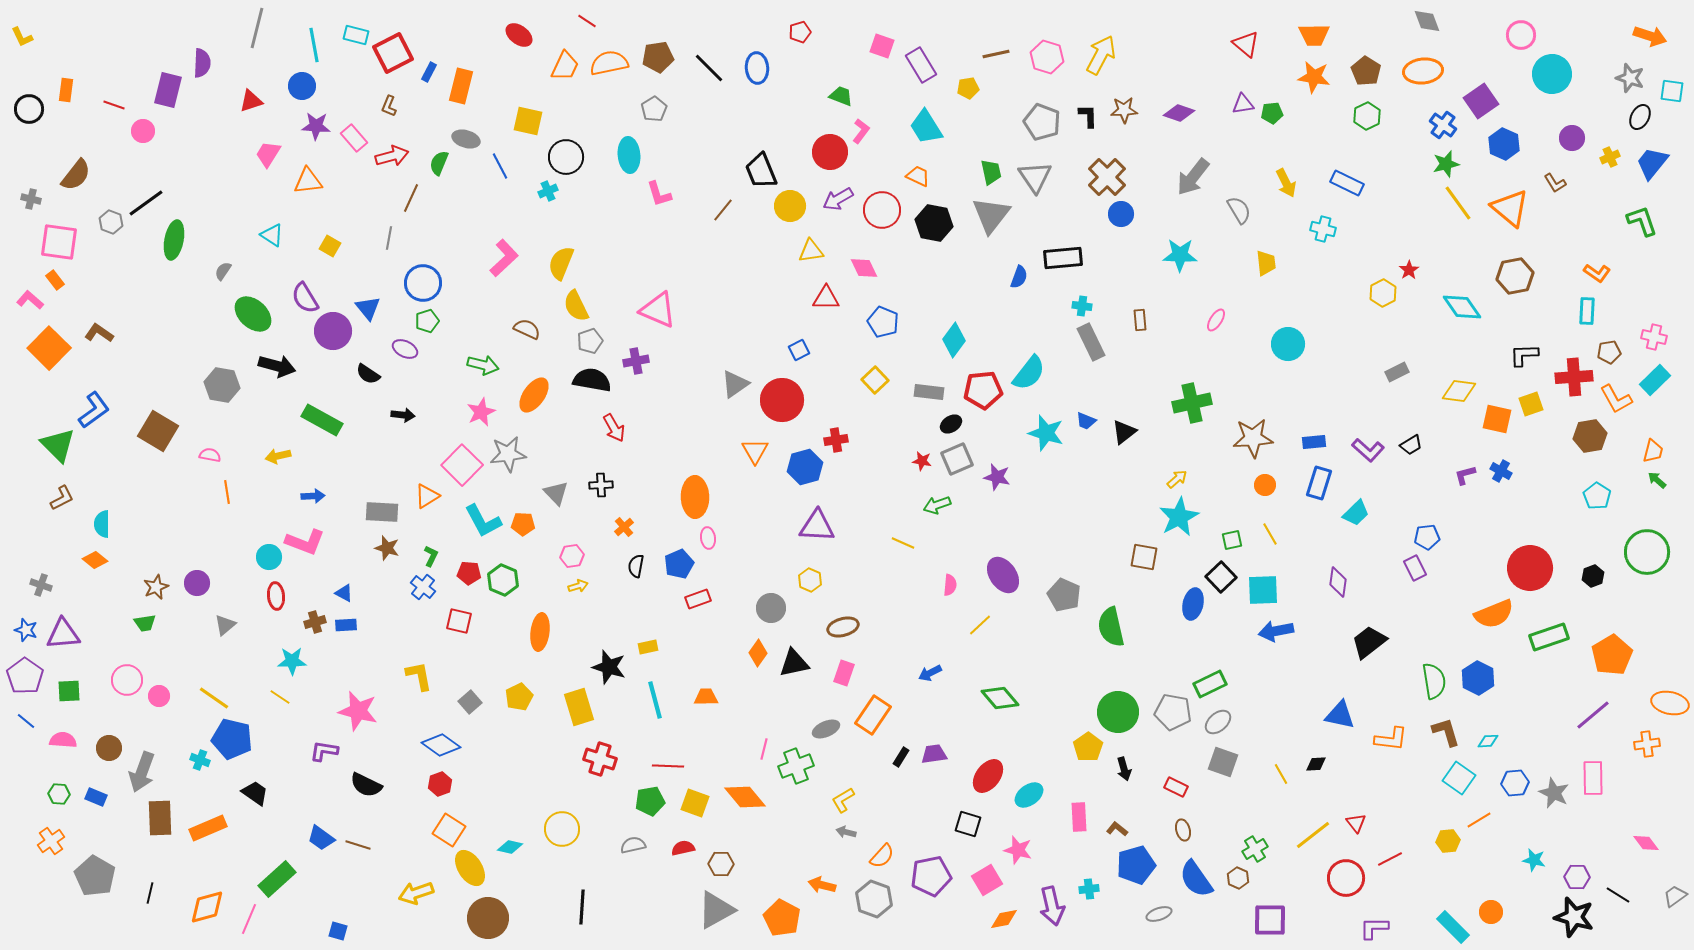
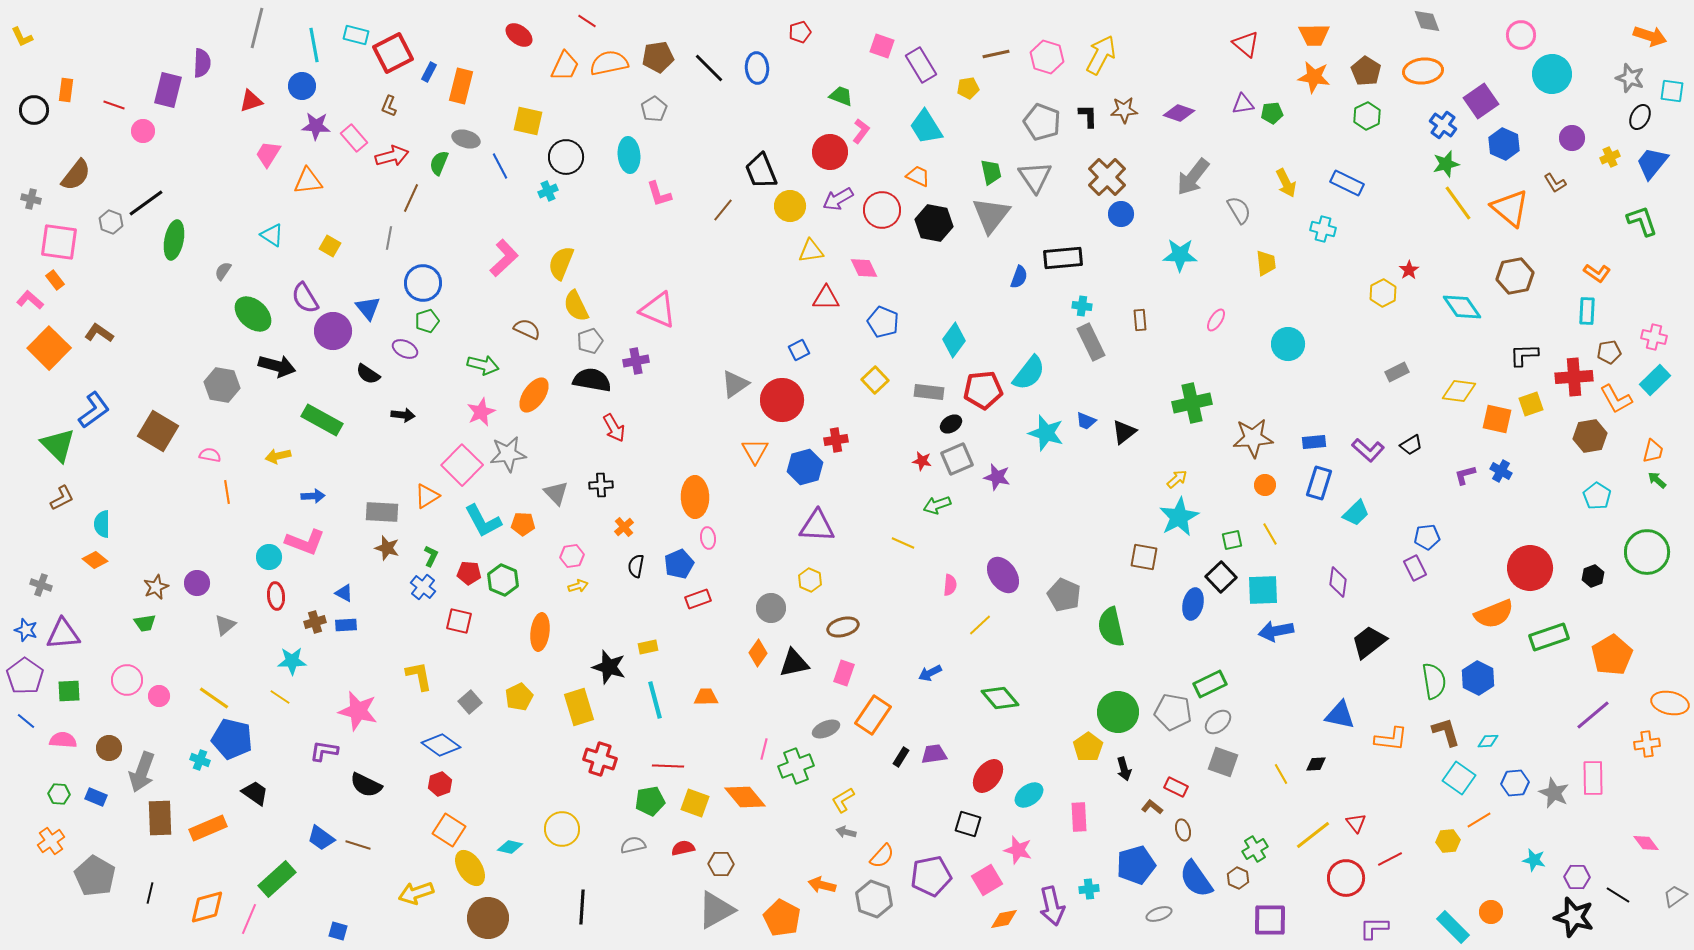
black circle at (29, 109): moved 5 px right, 1 px down
brown L-shape at (1117, 829): moved 35 px right, 22 px up
